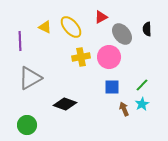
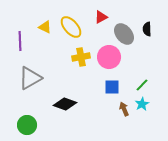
gray ellipse: moved 2 px right
